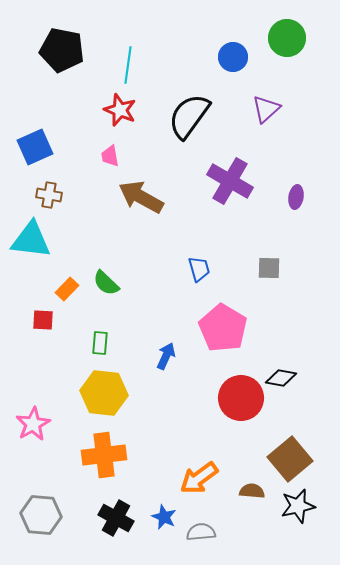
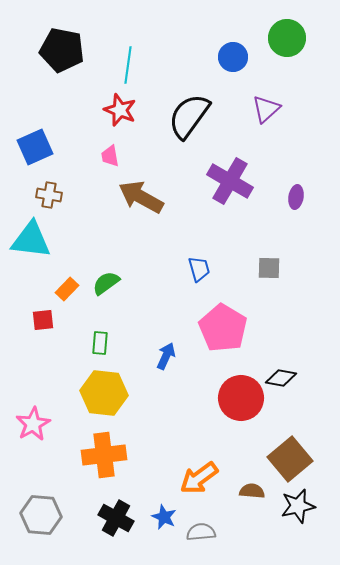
green semicircle: rotated 100 degrees clockwise
red square: rotated 10 degrees counterclockwise
